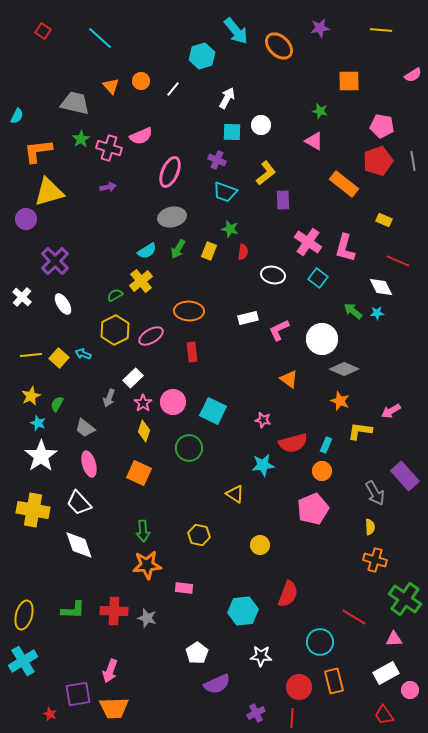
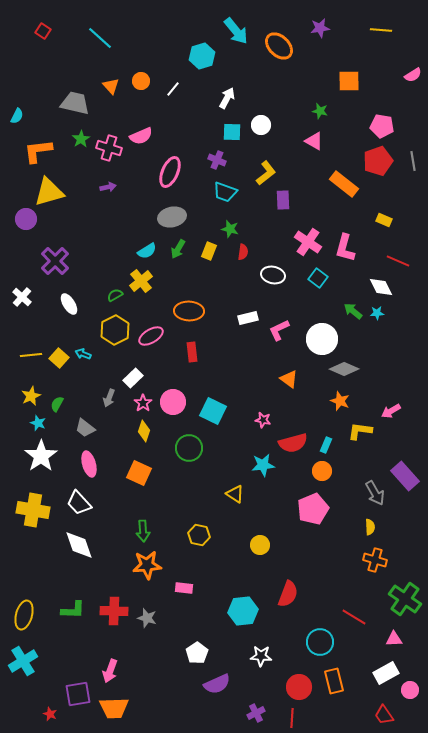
white ellipse at (63, 304): moved 6 px right
